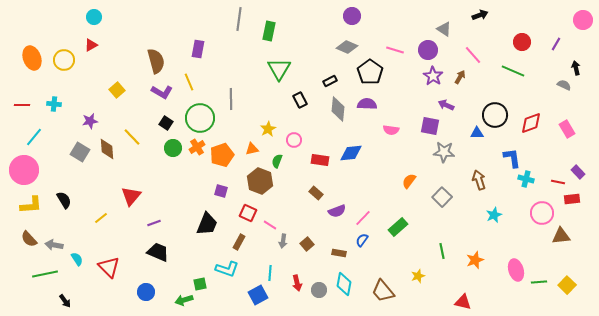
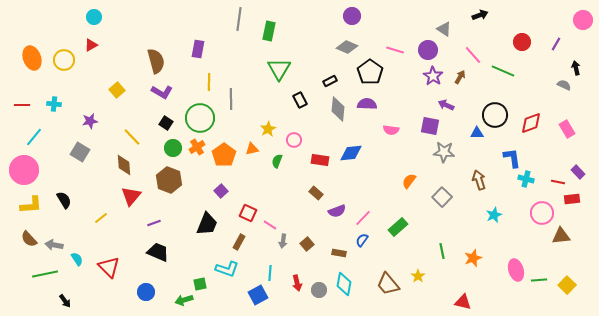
green line at (513, 71): moved 10 px left
yellow line at (189, 82): moved 20 px right; rotated 24 degrees clockwise
brown diamond at (107, 149): moved 17 px right, 16 px down
orange pentagon at (222, 155): moved 2 px right; rotated 15 degrees counterclockwise
brown hexagon at (260, 181): moved 91 px left, 1 px up
purple square at (221, 191): rotated 32 degrees clockwise
orange star at (475, 260): moved 2 px left, 2 px up
yellow star at (418, 276): rotated 16 degrees counterclockwise
green line at (539, 282): moved 2 px up
brown trapezoid at (383, 291): moved 5 px right, 7 px up
